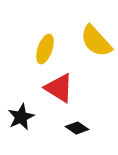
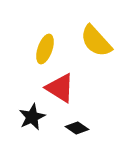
red triangle: moved 1 px right
black star: moved 11 px right
